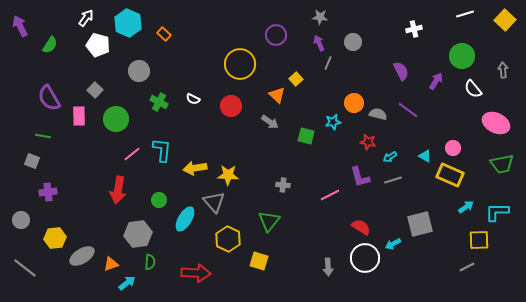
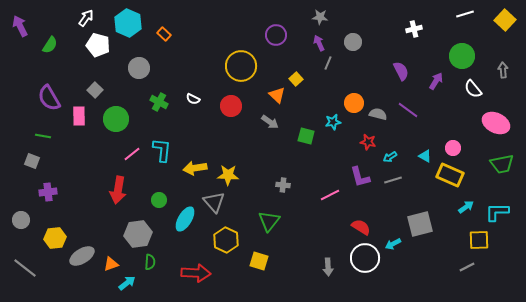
yellow circle at (240, 64): moved 1 px right, 2 px down
gray circle at (139, 71): moved 3 px up
yellow hexagon at (228, 239): moved 2 px left, 1 px down
